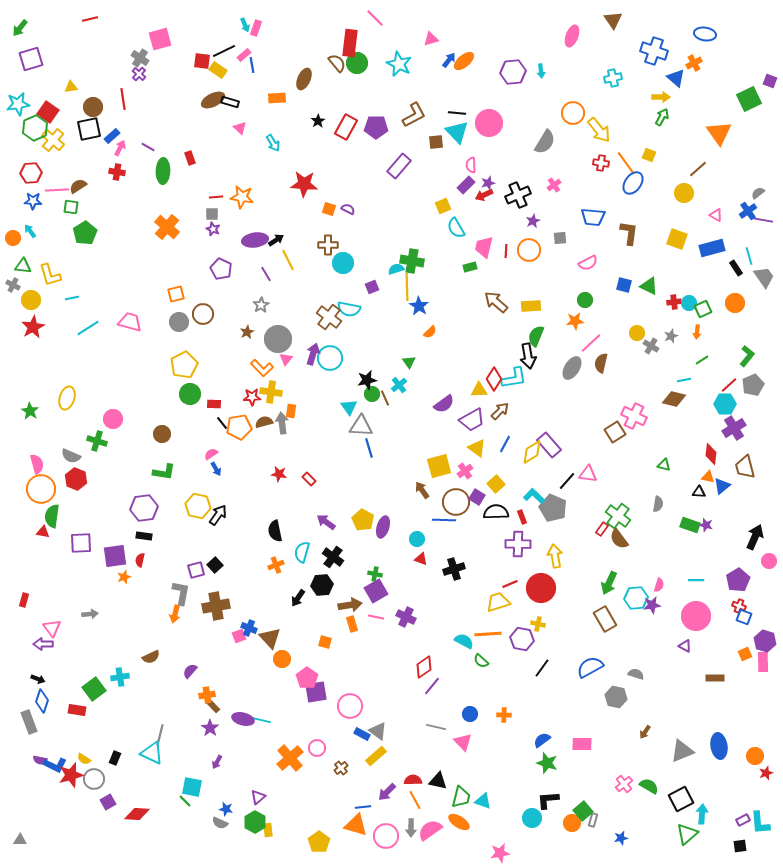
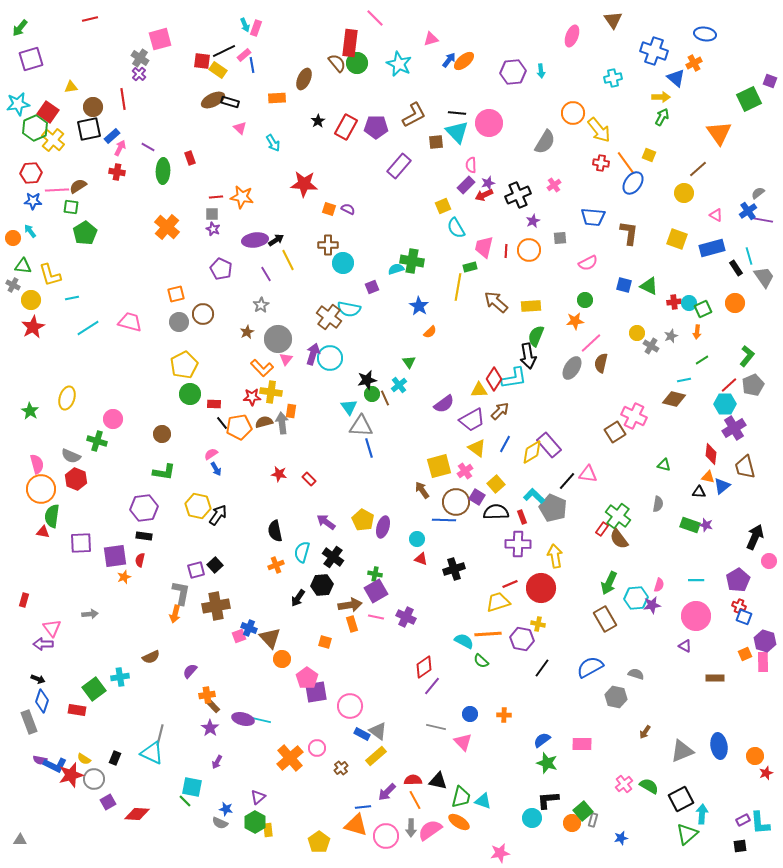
yellow line at (407, 287): moved 51 px right; rotated 12 degrees clockwise
